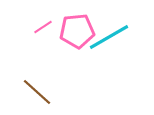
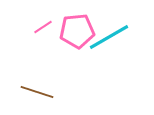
brown line: rotated 24 degrees counterclockwise
